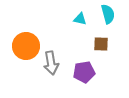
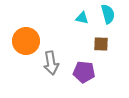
cyan triangle: moved 2 px right, 1 px up
orange circle: moved 5 px up
purple pentagon: rotated 15 degrees clockwise
